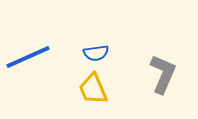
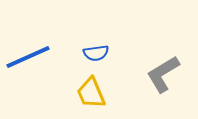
gray L-shape: rotated 144 degrees counterclockwise
yellow trapezoid: moved 2 px left, 4 px down
